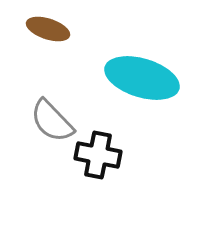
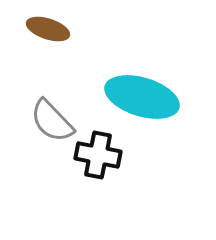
cyan ellipse: moved 19 px down
